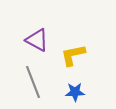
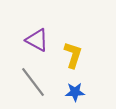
yellow L-shape: rotated 120 degrees clockwise
gray line: rotated 16 degrees counterclockwise
